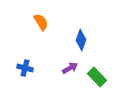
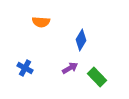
orange semicircle: rotated 126 degrees clockwise
blue diamond: rotated 10 degrees clockwise
blue cross: rotated 14 degrees clockwise
